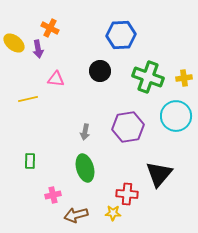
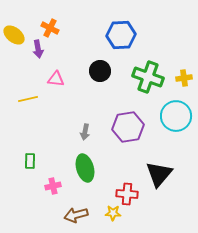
yellow ellipse: moved 8 px up
pink cross: moved 9 px up
